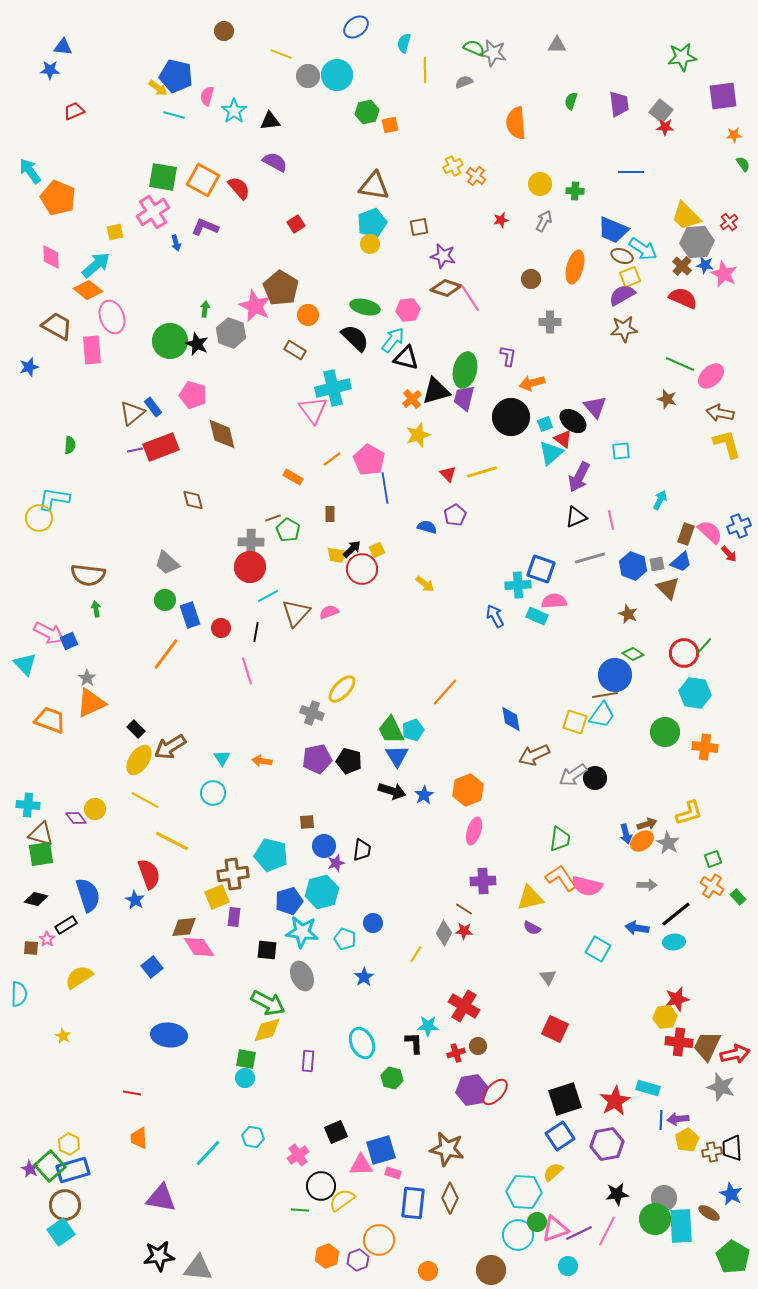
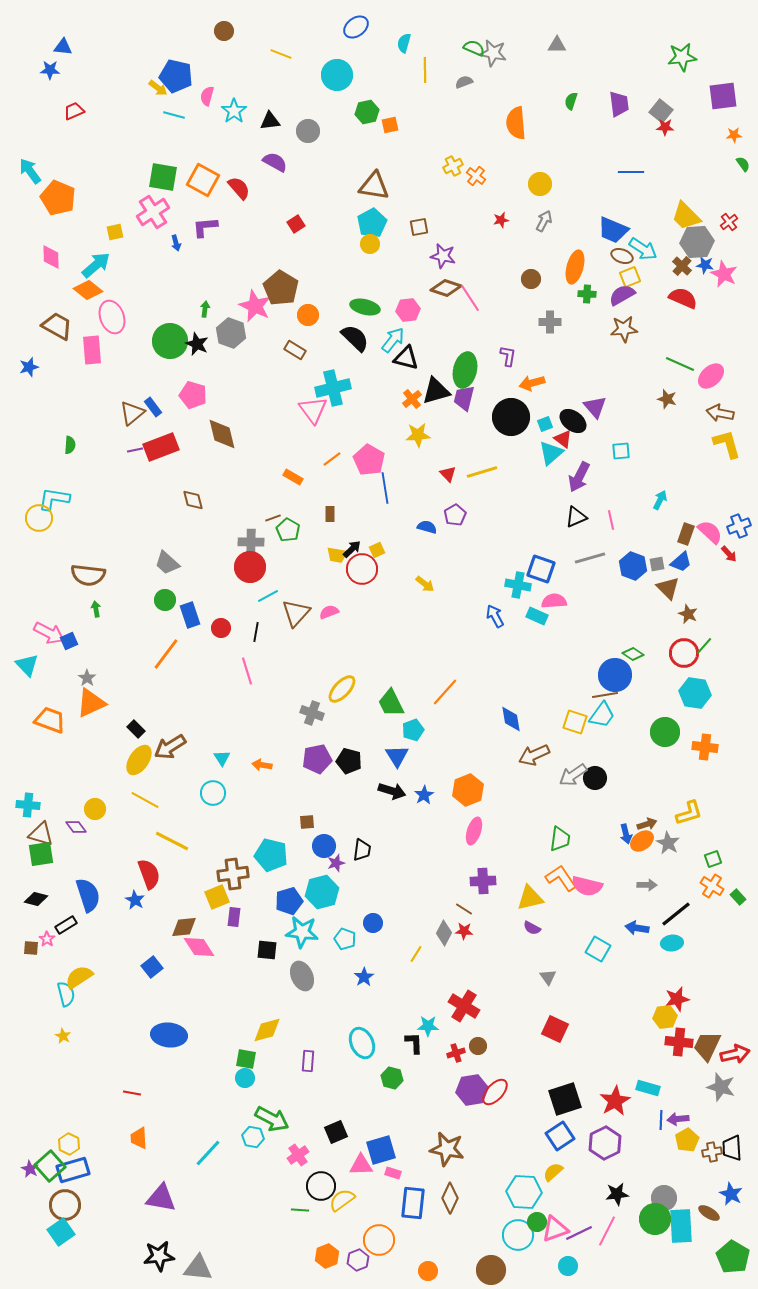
gray circle at (308, 76): moved 55 px down
green cross at (575, 191): moved 12 px right, 103 px down
cyan pentagon at (372, 223): rotated 8 degrees counterclockwise
purple L-shape at (205, 227): rotated 28 degrees counterclockwise
yellow star at (418, 435): rotated 15 degrees clockwise
cyan cross at (518, 585): rotated 15 degrees clockwise
brown star at (628, 614): moved 60 px right
cyan triangle at (25, 664): moved 2 px right, 1 px down
green trapezoid at (391, 730): moved 27 px up
orange arrow at (262, 761): moved 4 px down
purple diamond at (76, 818): moved 9 px down
cyan ellipse at (674, 942): moved 2 px left, 1 px down
cyan semicircle at (19, 994): moved 47 px right; rotated 15 degrees counterclockwise
green arrow at (268, 1003): moved 4 px right, 116 px down
purple hexagon at (607, 1144): moved 2 px left, 1 px up; rotated 16 degrees counterclockwise
